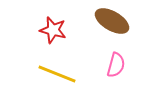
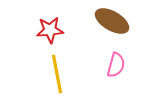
red star: moved 3 px left; rotated 20 degrees counterclockwise
yellow line: rotated 57 degrees clockwise
